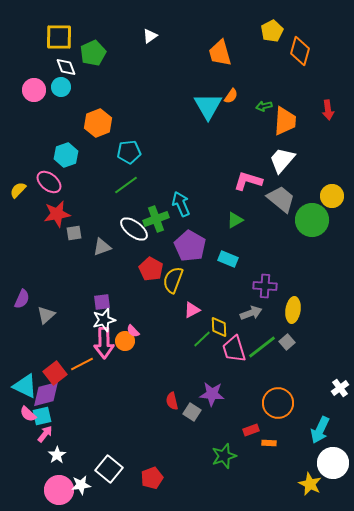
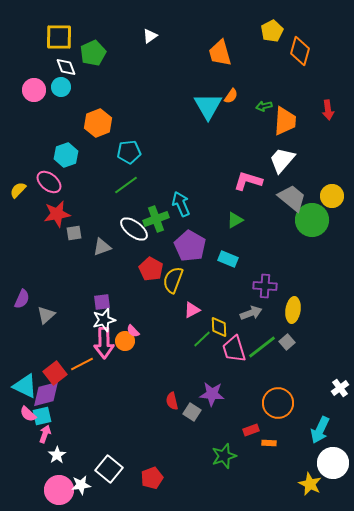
gray trapezoid at (281, 199): moved 11 px right, 1 px up
pink arrow at (45, 434): rotated 18 degrees counterclockwise
